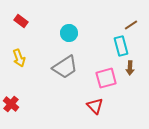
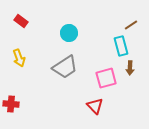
red cross: rotated 35 degrees counterclockwise
